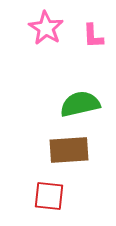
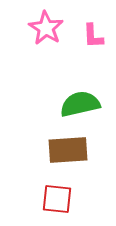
brown rectangle: moved 1 px left
red square: moved 8 px right, 3 px down
